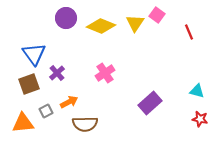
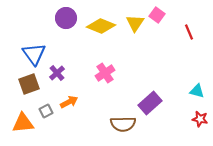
brown semicircle: moved 38 px right
